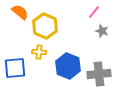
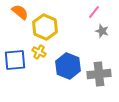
yellow hexagon: moved 1 px down
yellow cross: rotated 24 degrees clockwise
blue square: moved 8 px up
